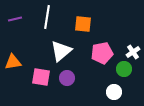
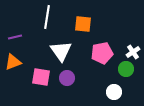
purple line: moved 18 px down
white triangle: rotated 25 degrees counterclockwise
orange triangle: rotated 12 degrees counterclockwise
green circle: moved 2 px right
